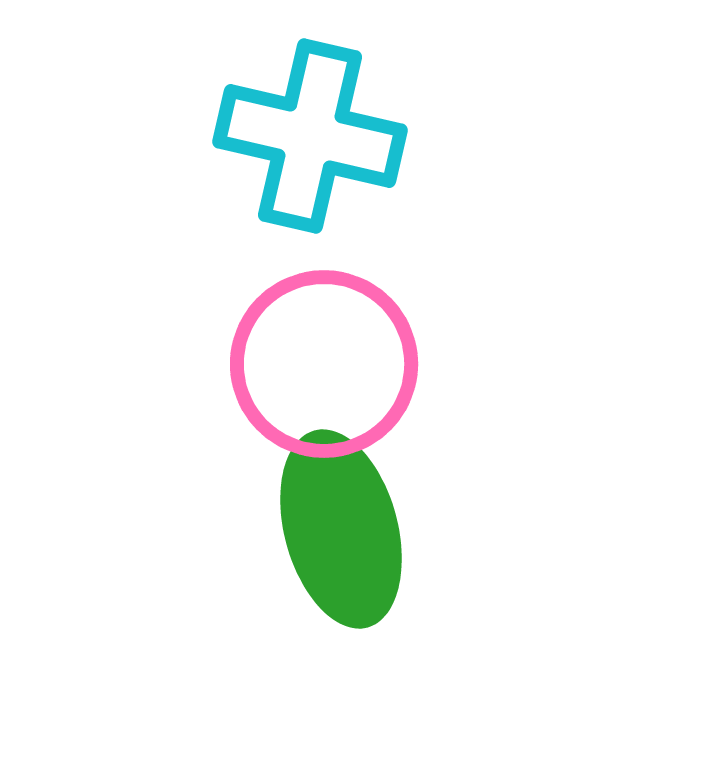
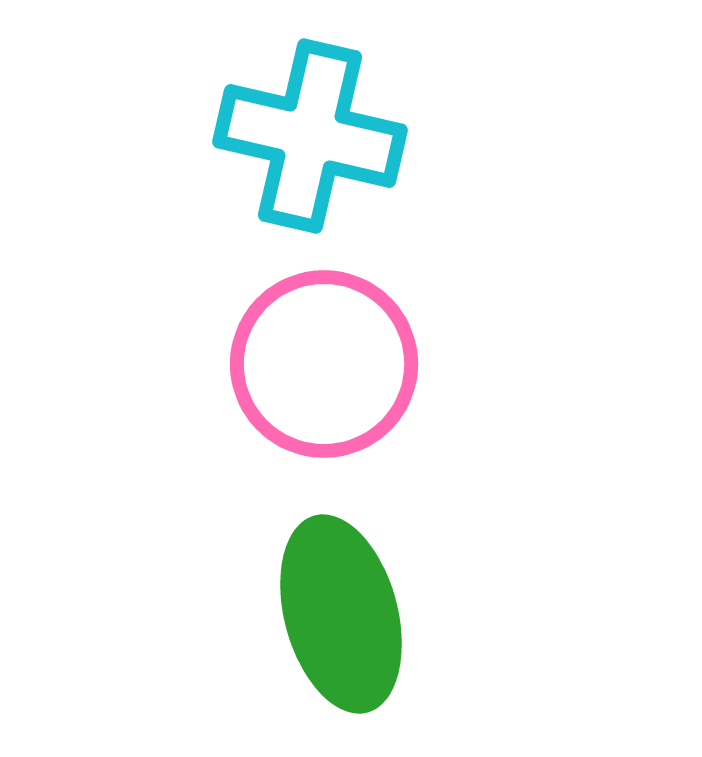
green ellipse: moved 85 px down
